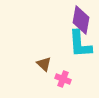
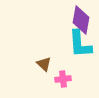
pink cross: rotated 28 degrees counterclockwise
